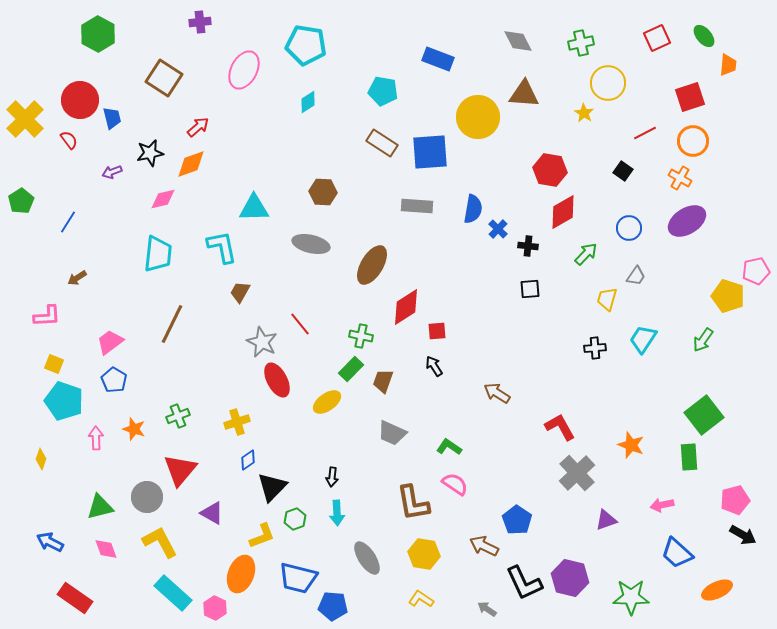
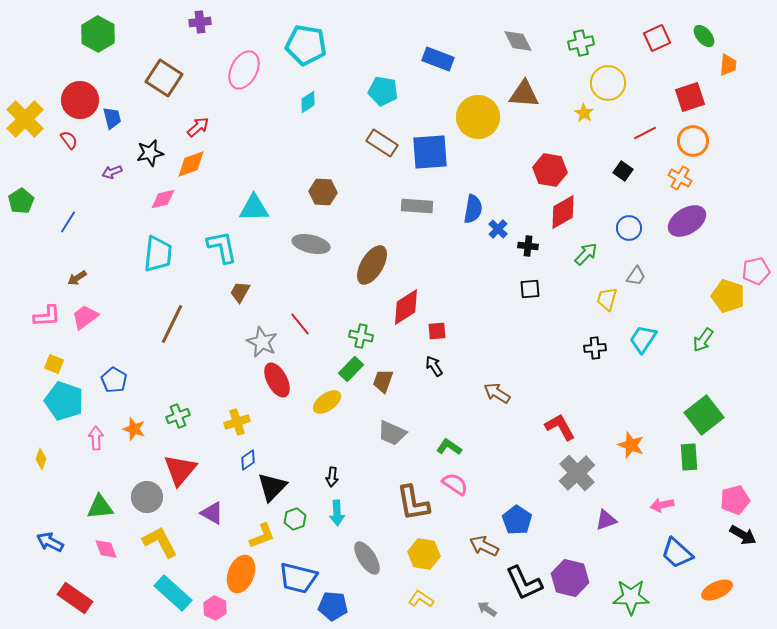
pink trapezoid at (110, 342): moved 25 px left, 25 px up
green triangle at (100, 507): rotated 8 degrees clockwise
